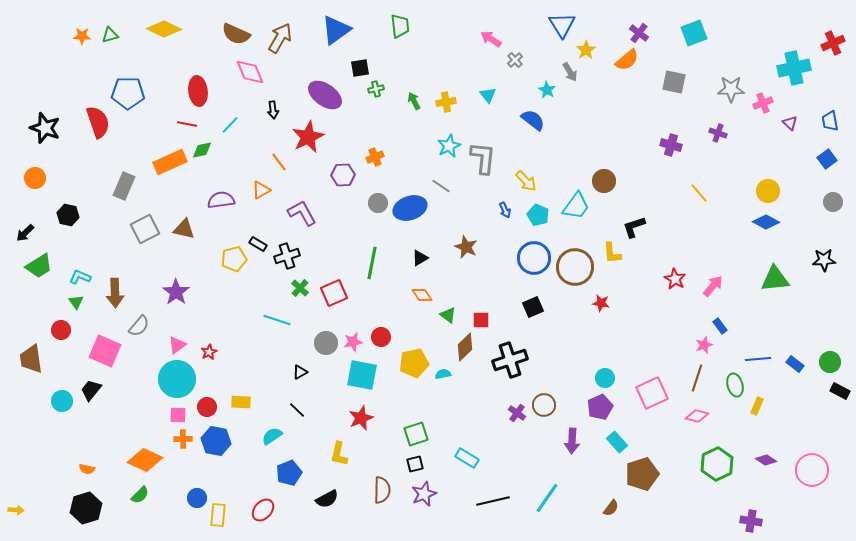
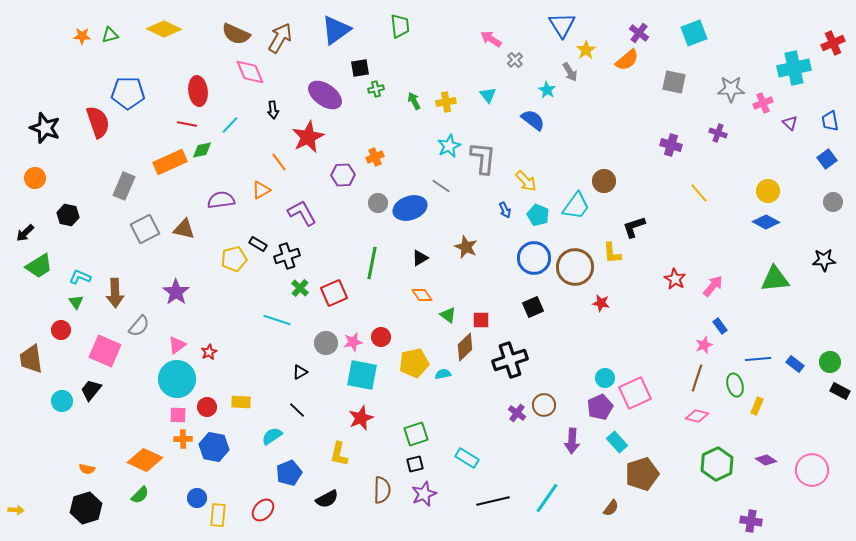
pink square at (652, 393): moved 17 px left
blue hexagon at (216, 441): moved 2 px left, 6 px down
